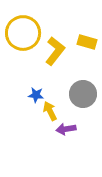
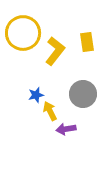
yellow rectangle: rotated 66 degrees clockwise
blue star: rotated 21 degrees counterclockwise
